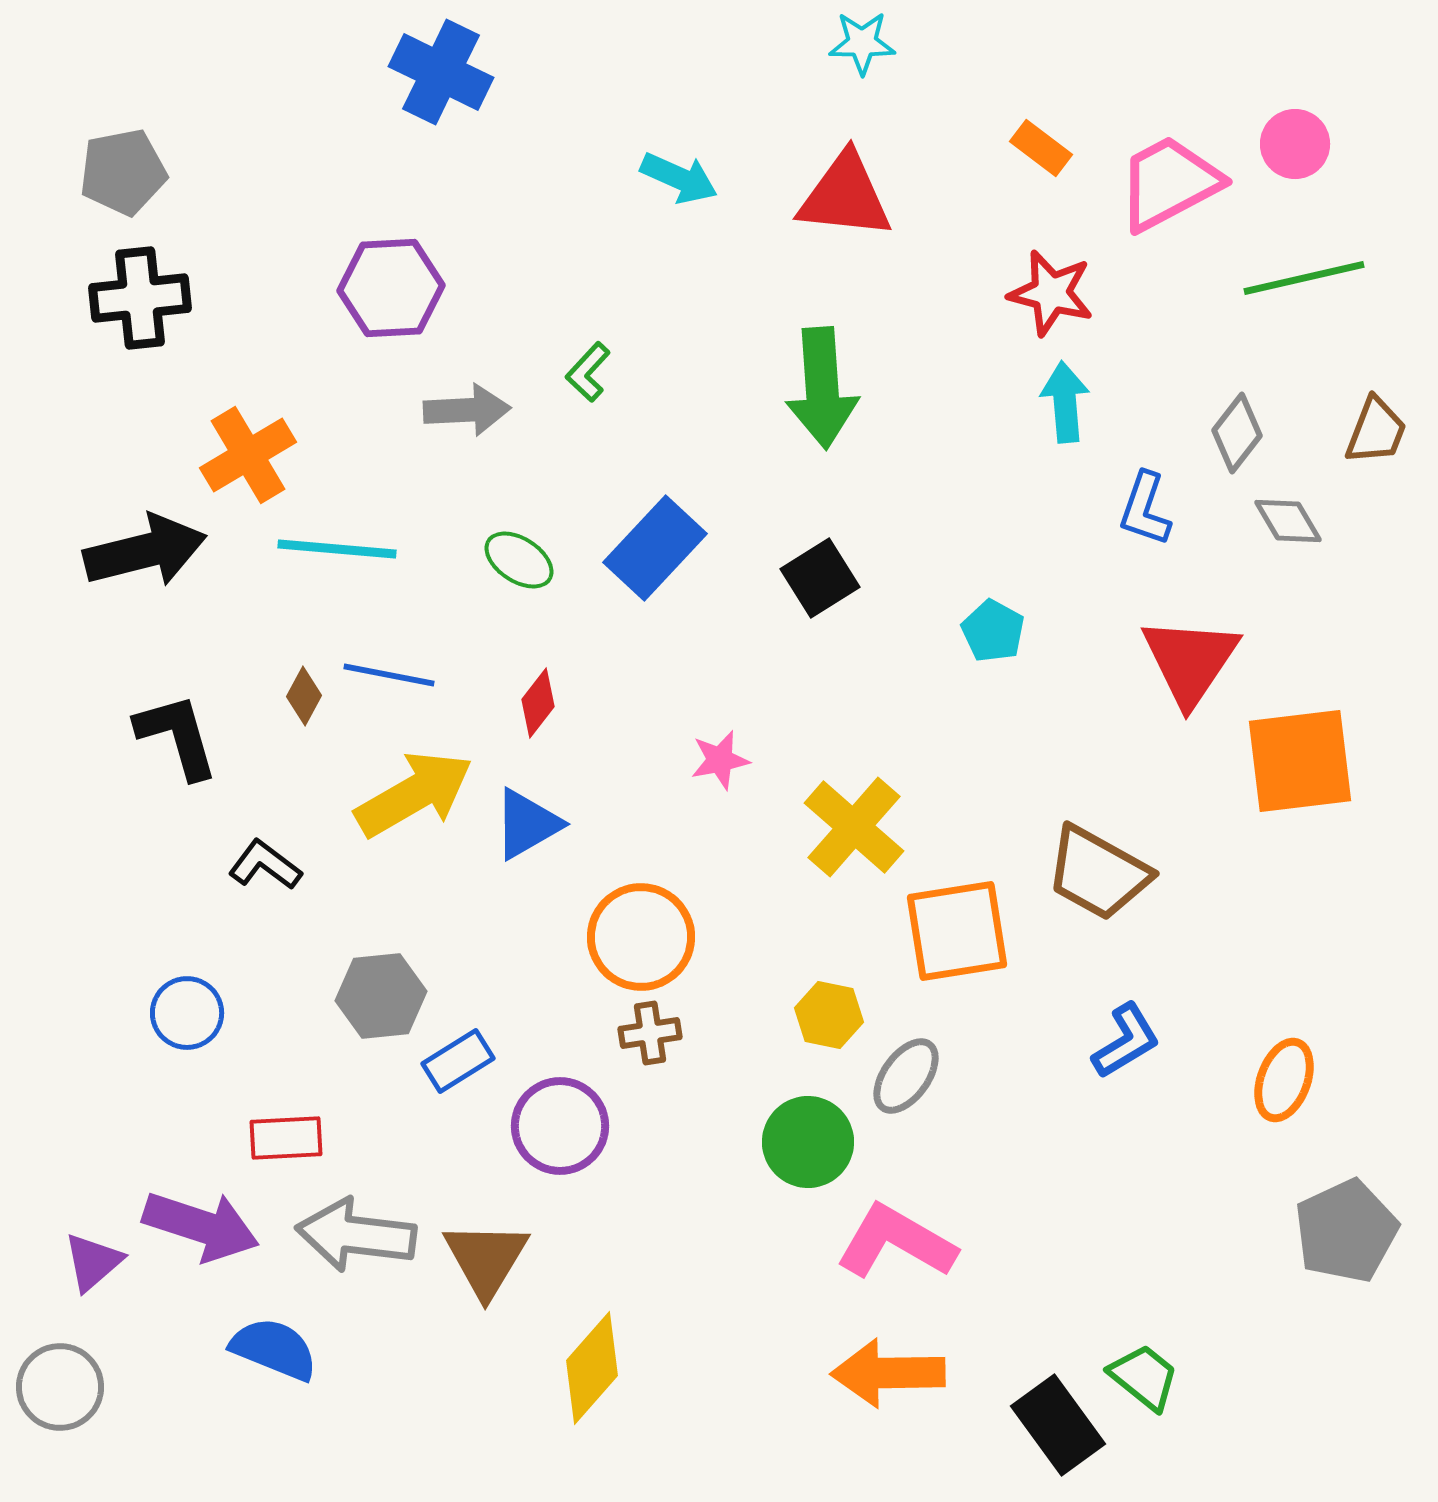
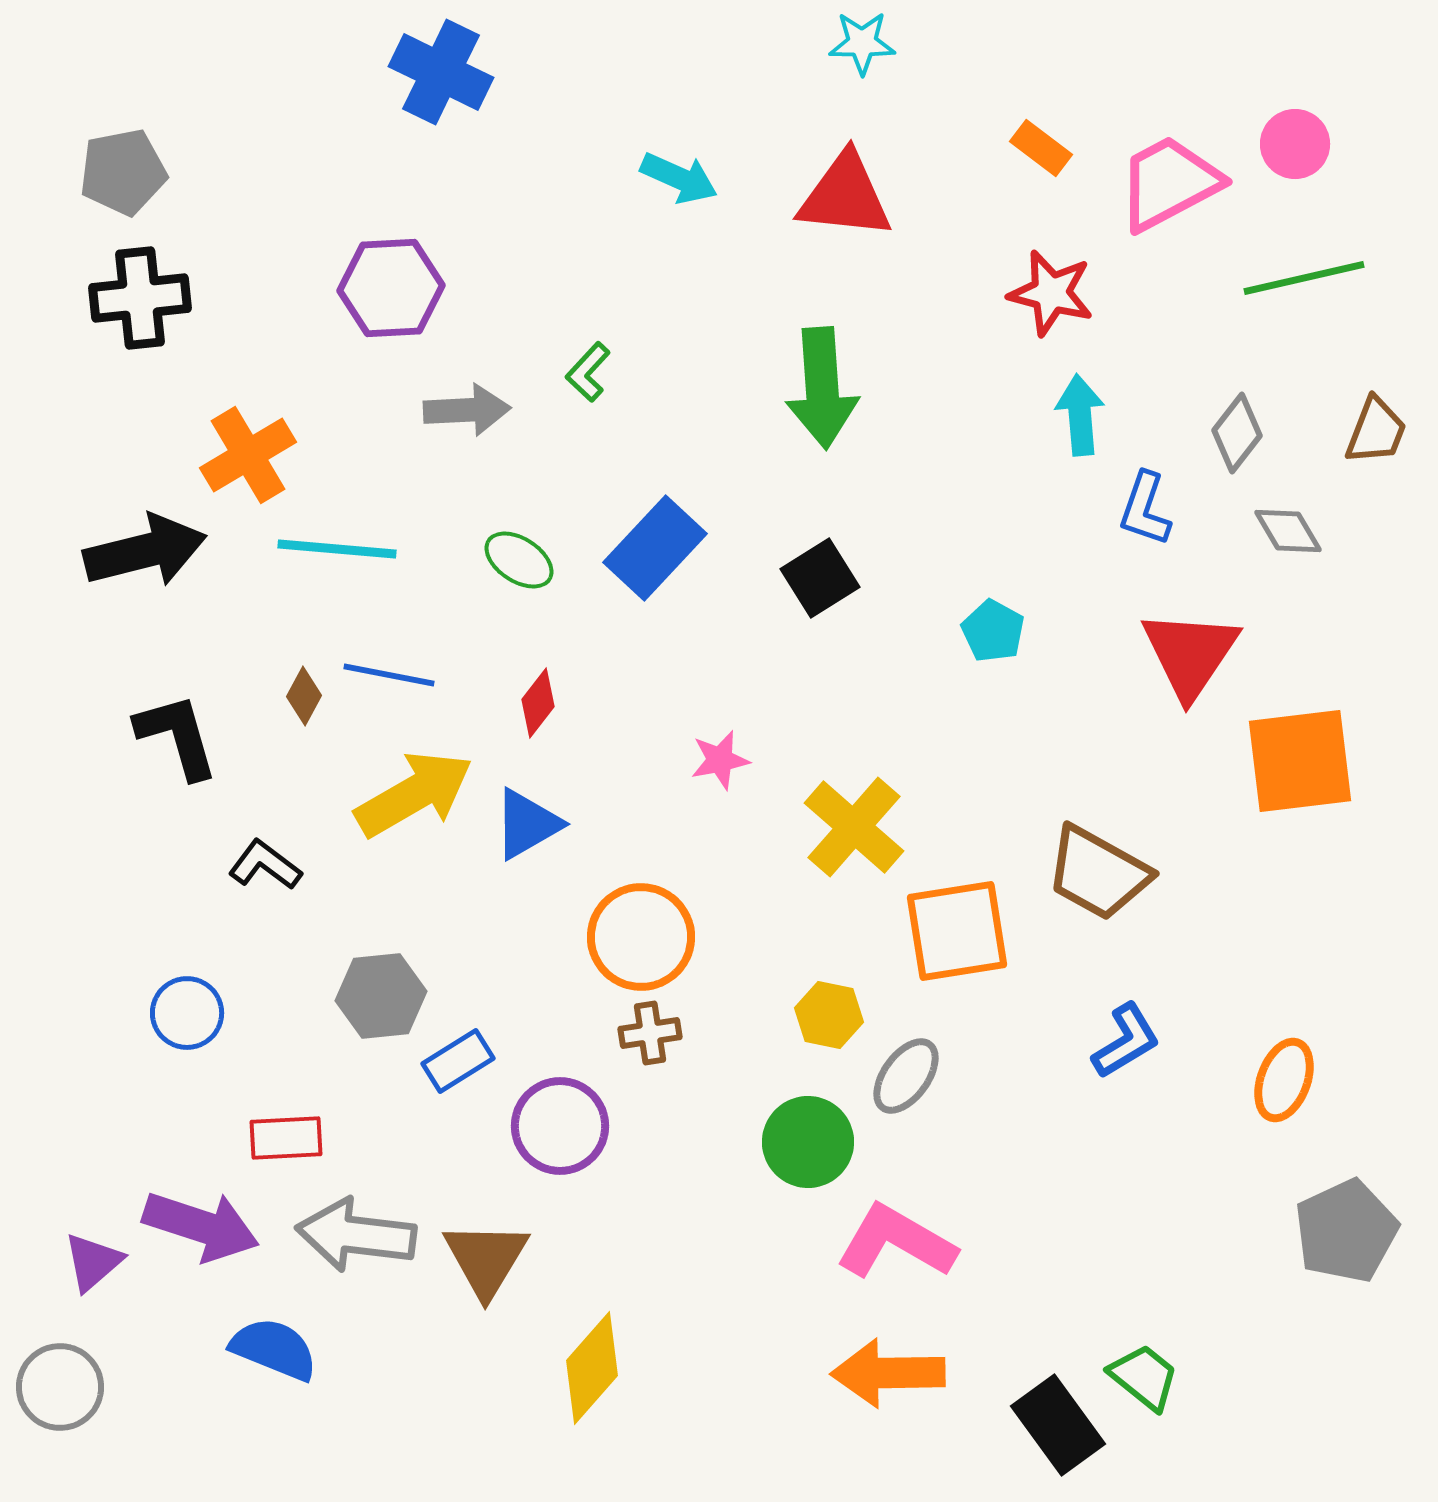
cyan arrow at (1065, 402): moved 15 px right, 13 px down
gray diamond at (1288, 521): moved 10 px down
red triangle at (1190, 661): moved 7 px up
